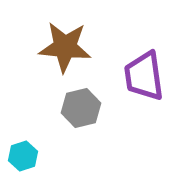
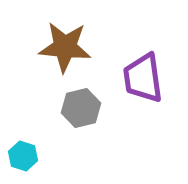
purple trapezoid: moved 1 px left, 2 px down
cyan hexagon: rotated 24 degrees counterclockwise
